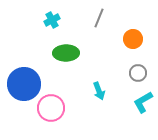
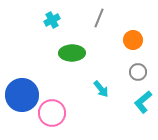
orange circle: moved 1 px down
green ellipse: moved 6 px right
gray circle: moved 1 px up
blue circle: moved 2 px left, 11 px down
cyan arrow: moved 2 px right, 2 px up; rotated 18 degrees counterclockwise
cyan L-shape: rotated 10 degrees counterclockwise
pink circle: moved 1 px right, 5 px down
